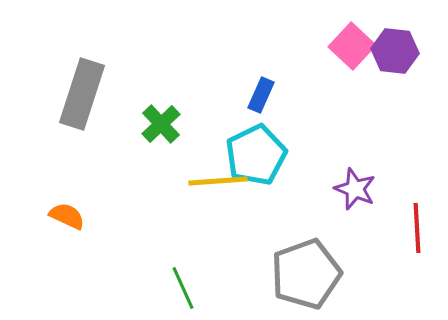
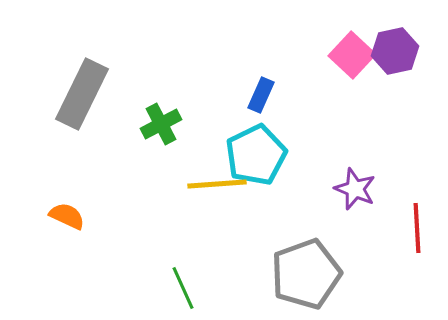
pink square: moved 9 px down
purple hexagon: rotated 18 degrees counterclockwise
gray rectangle: rotated 8 degrees clockwise
green cross: rotated 15 degrees clockwise
yellow line: moved 1 px left, 3 px down
